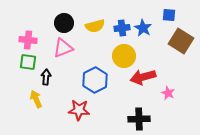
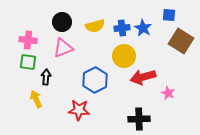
black circle: moved 2 px left, 1 px up
